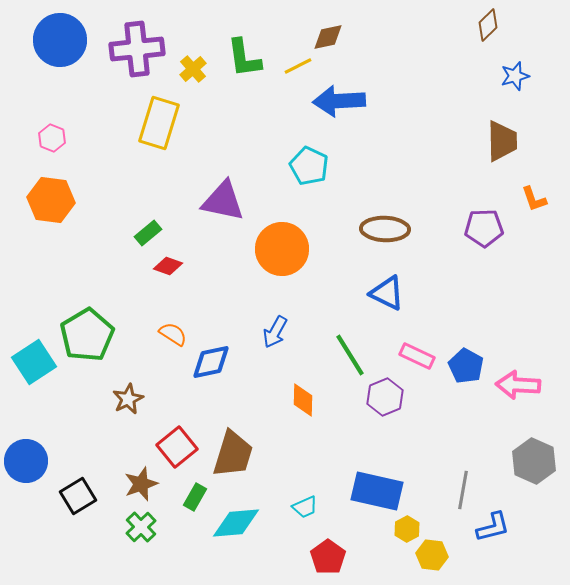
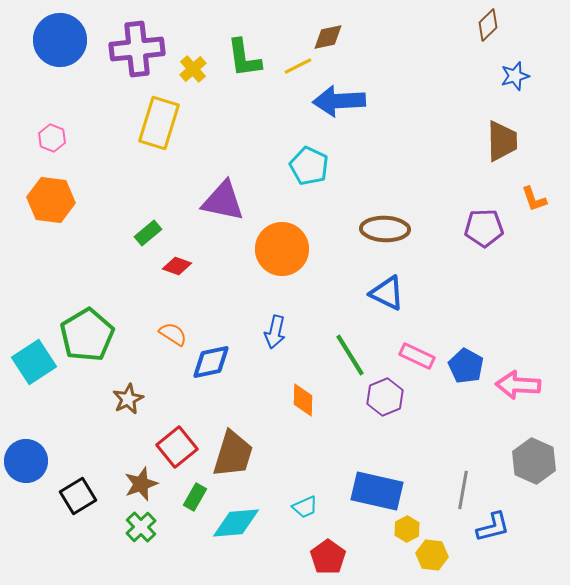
red diamond at (168, 266): moved 9 px right
blue arrow at (275, 332): rotated 16 degrees counterclockwise
